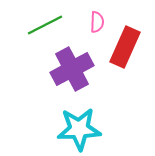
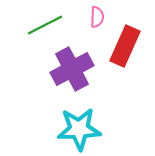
pink semicircle: moved 5 px up
red rectangle: moved 1 px up
